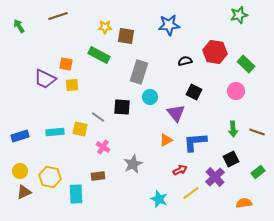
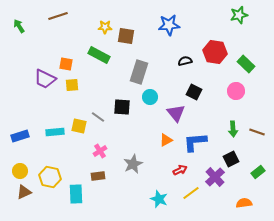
yellow square at (80, 129): moved 1 px left, 3 px up
pink cross at (103, 147): moved 3 px left, 4 px down; rotated 24 degrees clockwise
